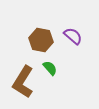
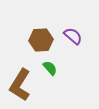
brown hexagon: rotated 15 degrees counterclockwise
brown L-shape: moved 3 px left, 3 px down
